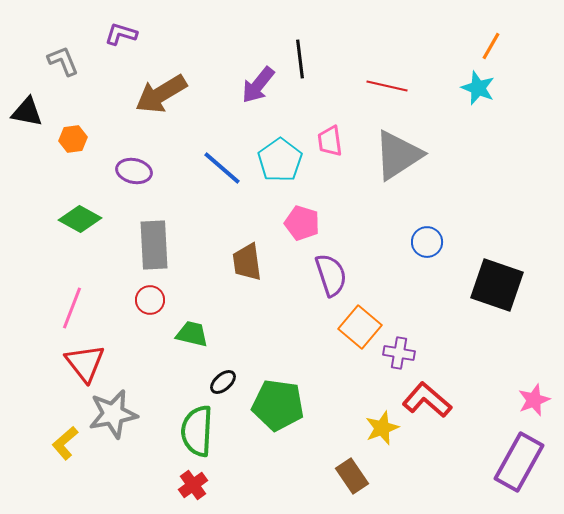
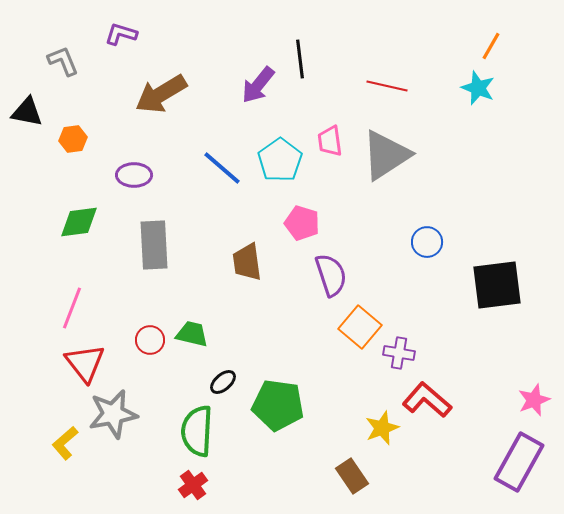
gray triangle: moved 12 px left
purple ellipse: moved 4 px down; rotated 12 degrees counterclockwise
green diamond: moved 1 px left, 3 px down; rotated 36 degrees counterclockwise
black square: rotated 26 degrees counterclockwise
red circle: moved 40 px down
